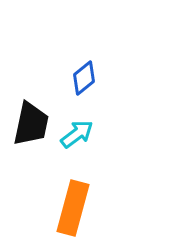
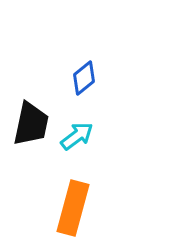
cyan arrow: moved 2 px down
